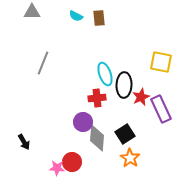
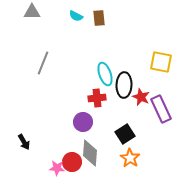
red star: rotated 24 degrees counterclockwise
gray diamond: moved 7 px left, 15 px down
